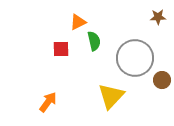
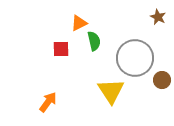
brown star: rotated 28 degrees clockwise
orange triangle: moved 1 px right, 1 px down
yellow triangle: moved 5 px up; rotated 16 degrees counterclockwise
